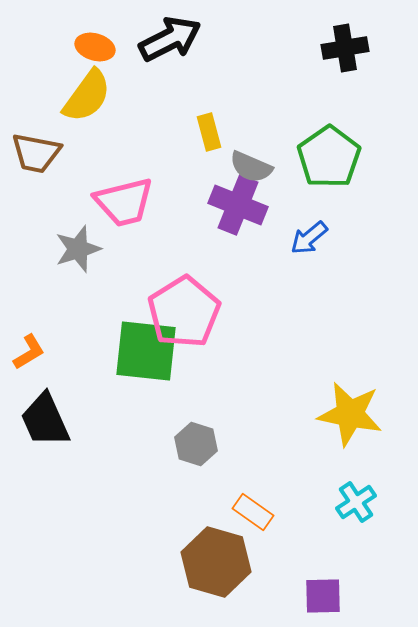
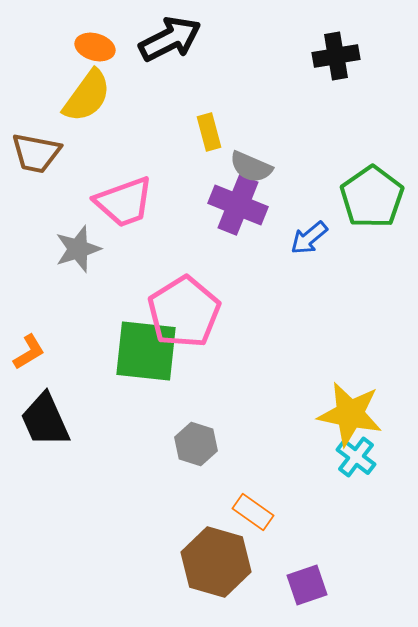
black cross: moved 9 px left, 8 px down
green pentagon: moved 43 px right, 40 px down
pink trapezoid: rotated 6 degrees counterclockwise
cyan cross: moved 45 px up; rotated 18 degrees counterclockwise
purple square: moved 16 px left, 11 px up; rotated 18 degrees counterclockwise
